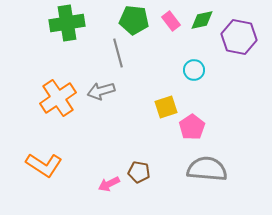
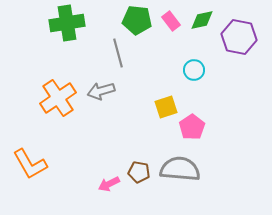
green pentagon: moved 3 px right
orange L-shape: moved 14 px left, 1 px up; rotated 27 degrees clockwise
gray semicircle: moved 27 px left
